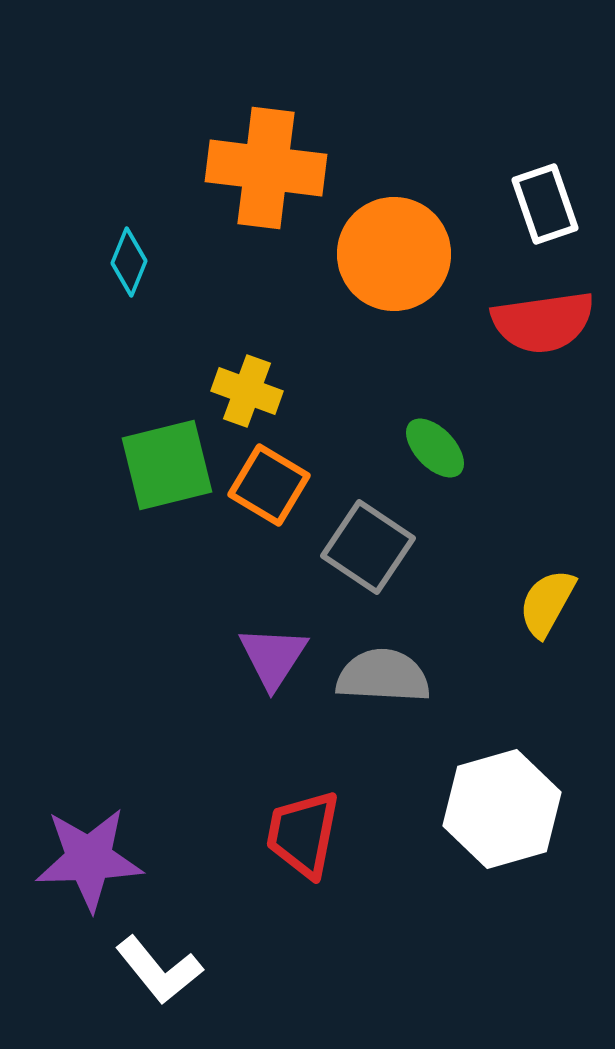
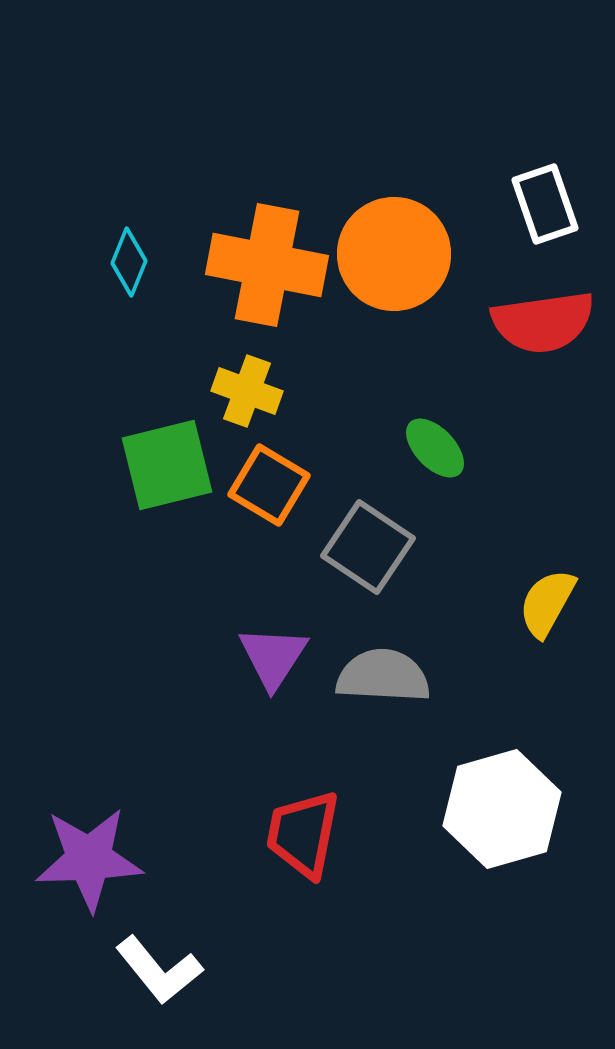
orange cross: moved 1 px right, 97 px down; rotated 4 degrees clockwise
